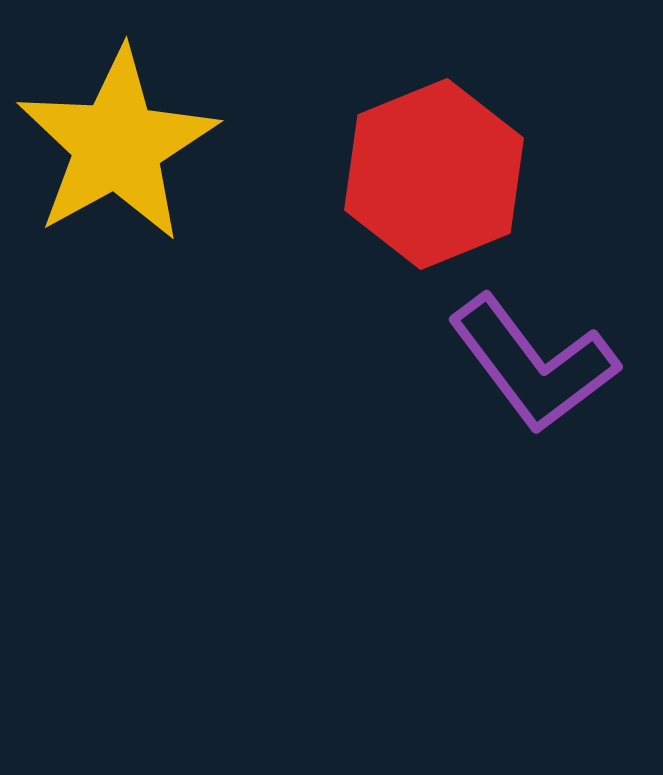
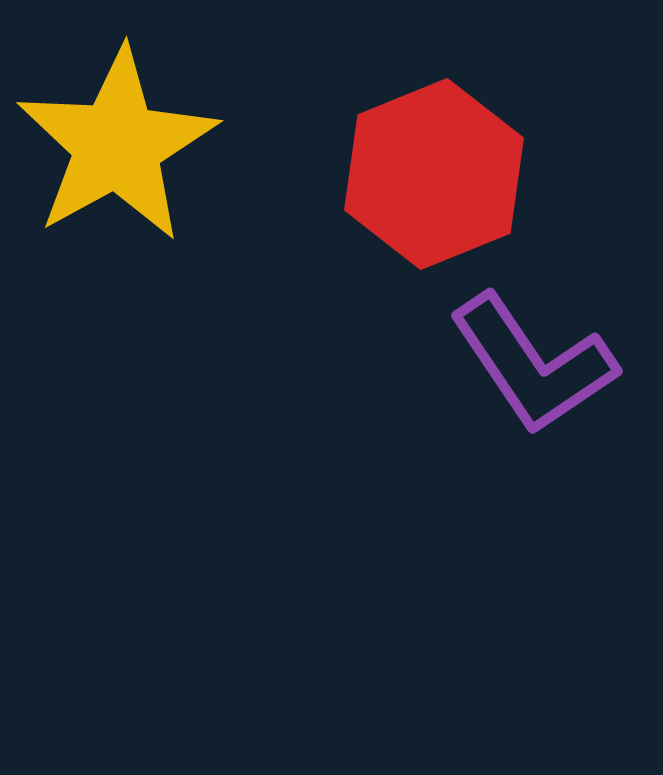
purple L-shape: rotated 3 degrees clockwise
